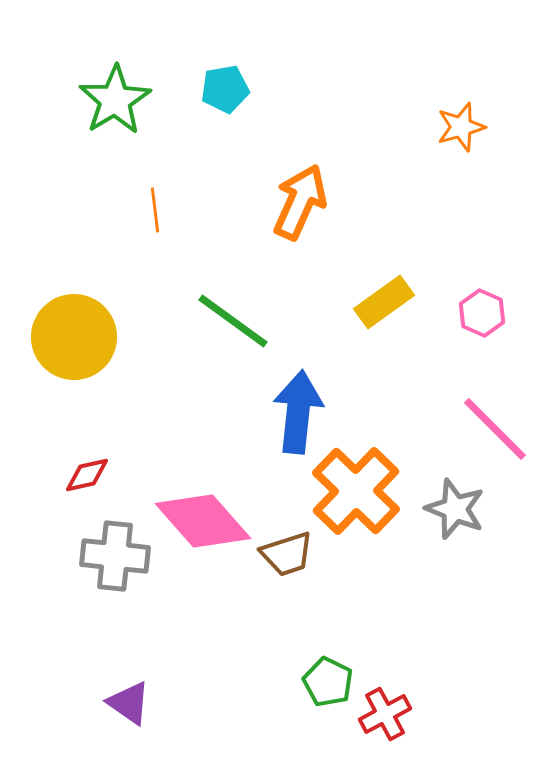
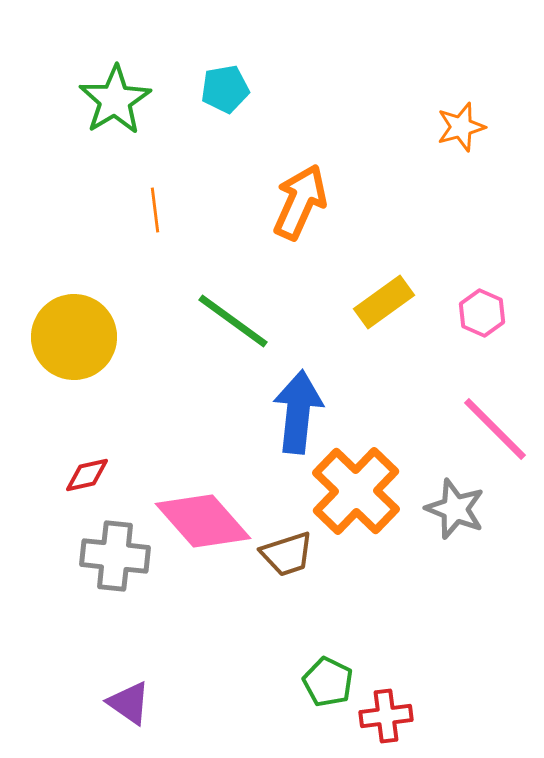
red cross: moved 1 px right, 2 px down; rotated 21 degrees clockwise
